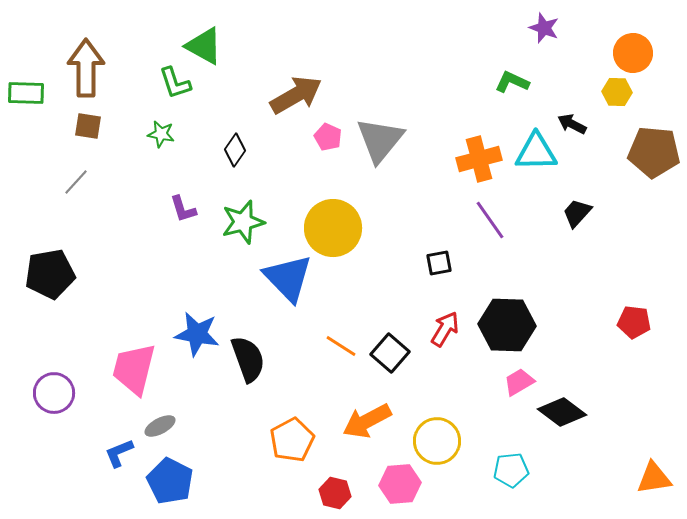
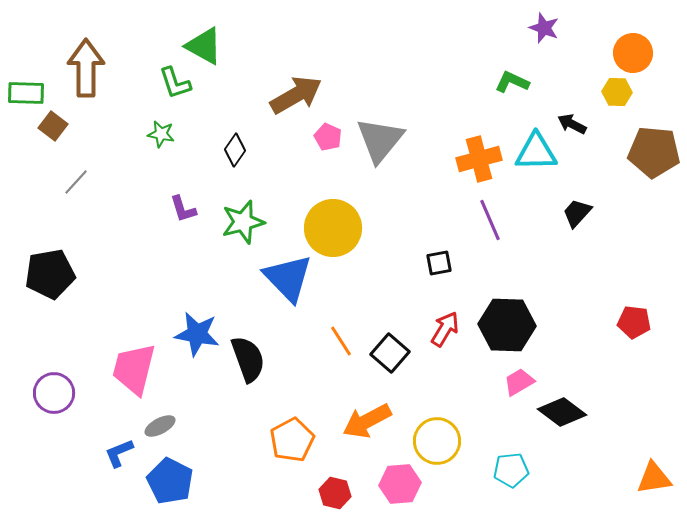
brown square at (88, 126): moved 35 px left; rotated 28 degrees clockwise
purple line at (490, 220): rotated 12 degrees clockwise
orange line at (341, 346): moved 5 px up; rotated 24 degrees clockwise
